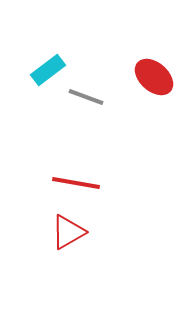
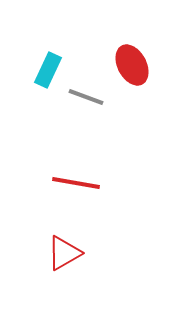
cyan rectangle: rotated 28 degrees counterclockwise
red ellipse: moved 22 px left, 12 px up; rotated 21 degrees clockwise
red triangle: moved 4 px left, 21 px down
